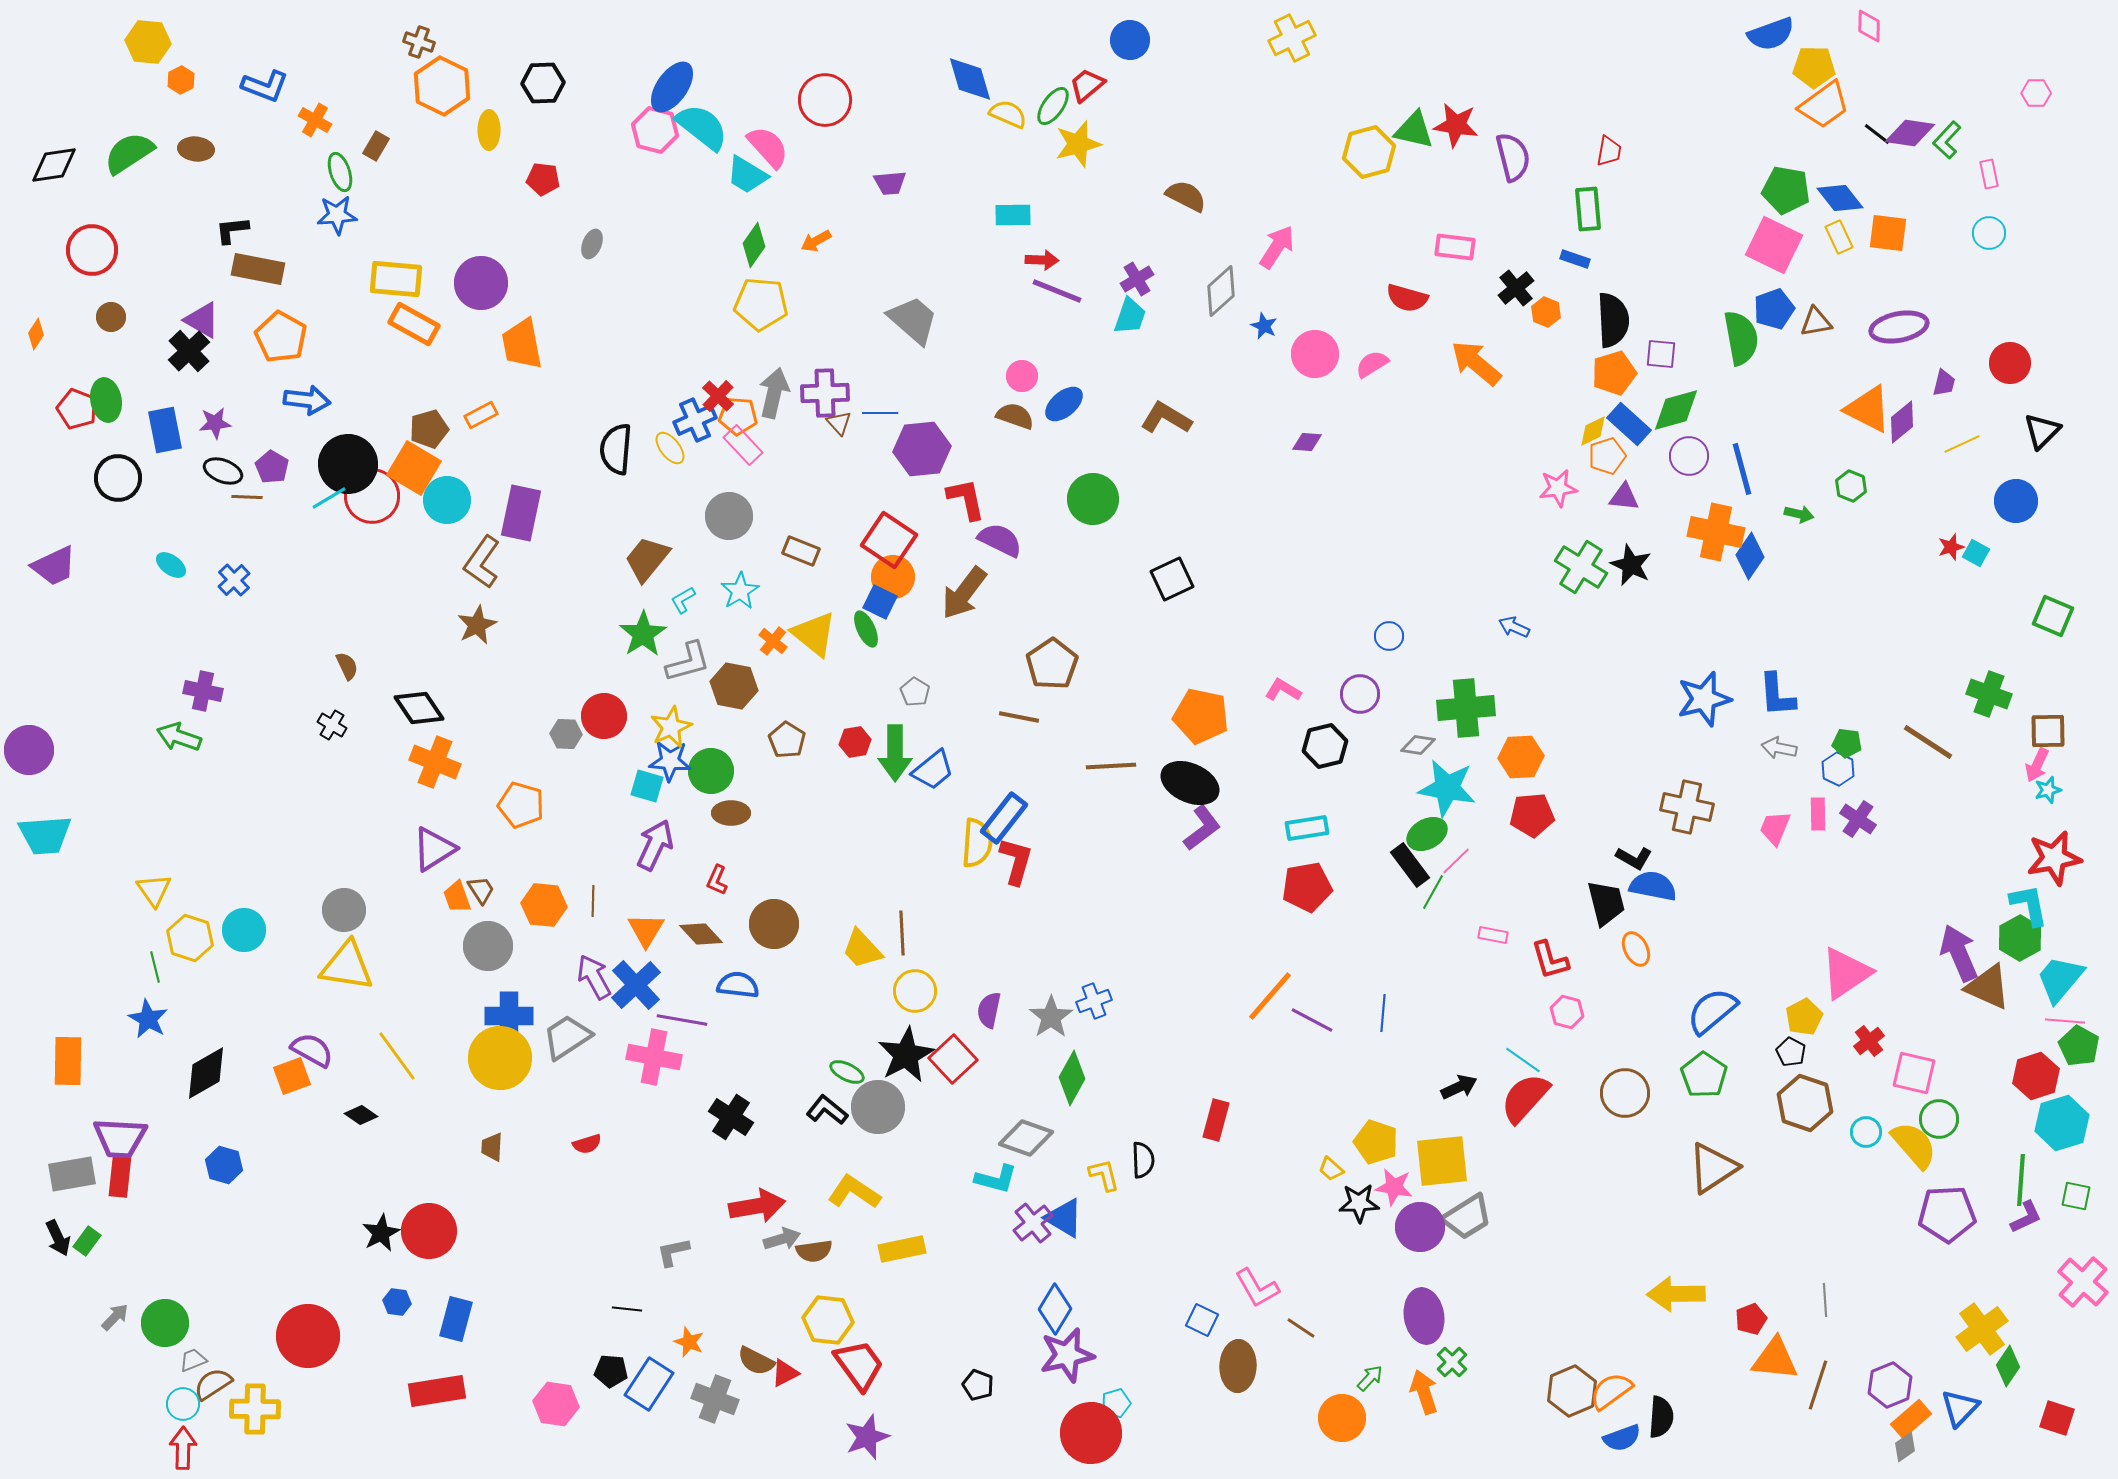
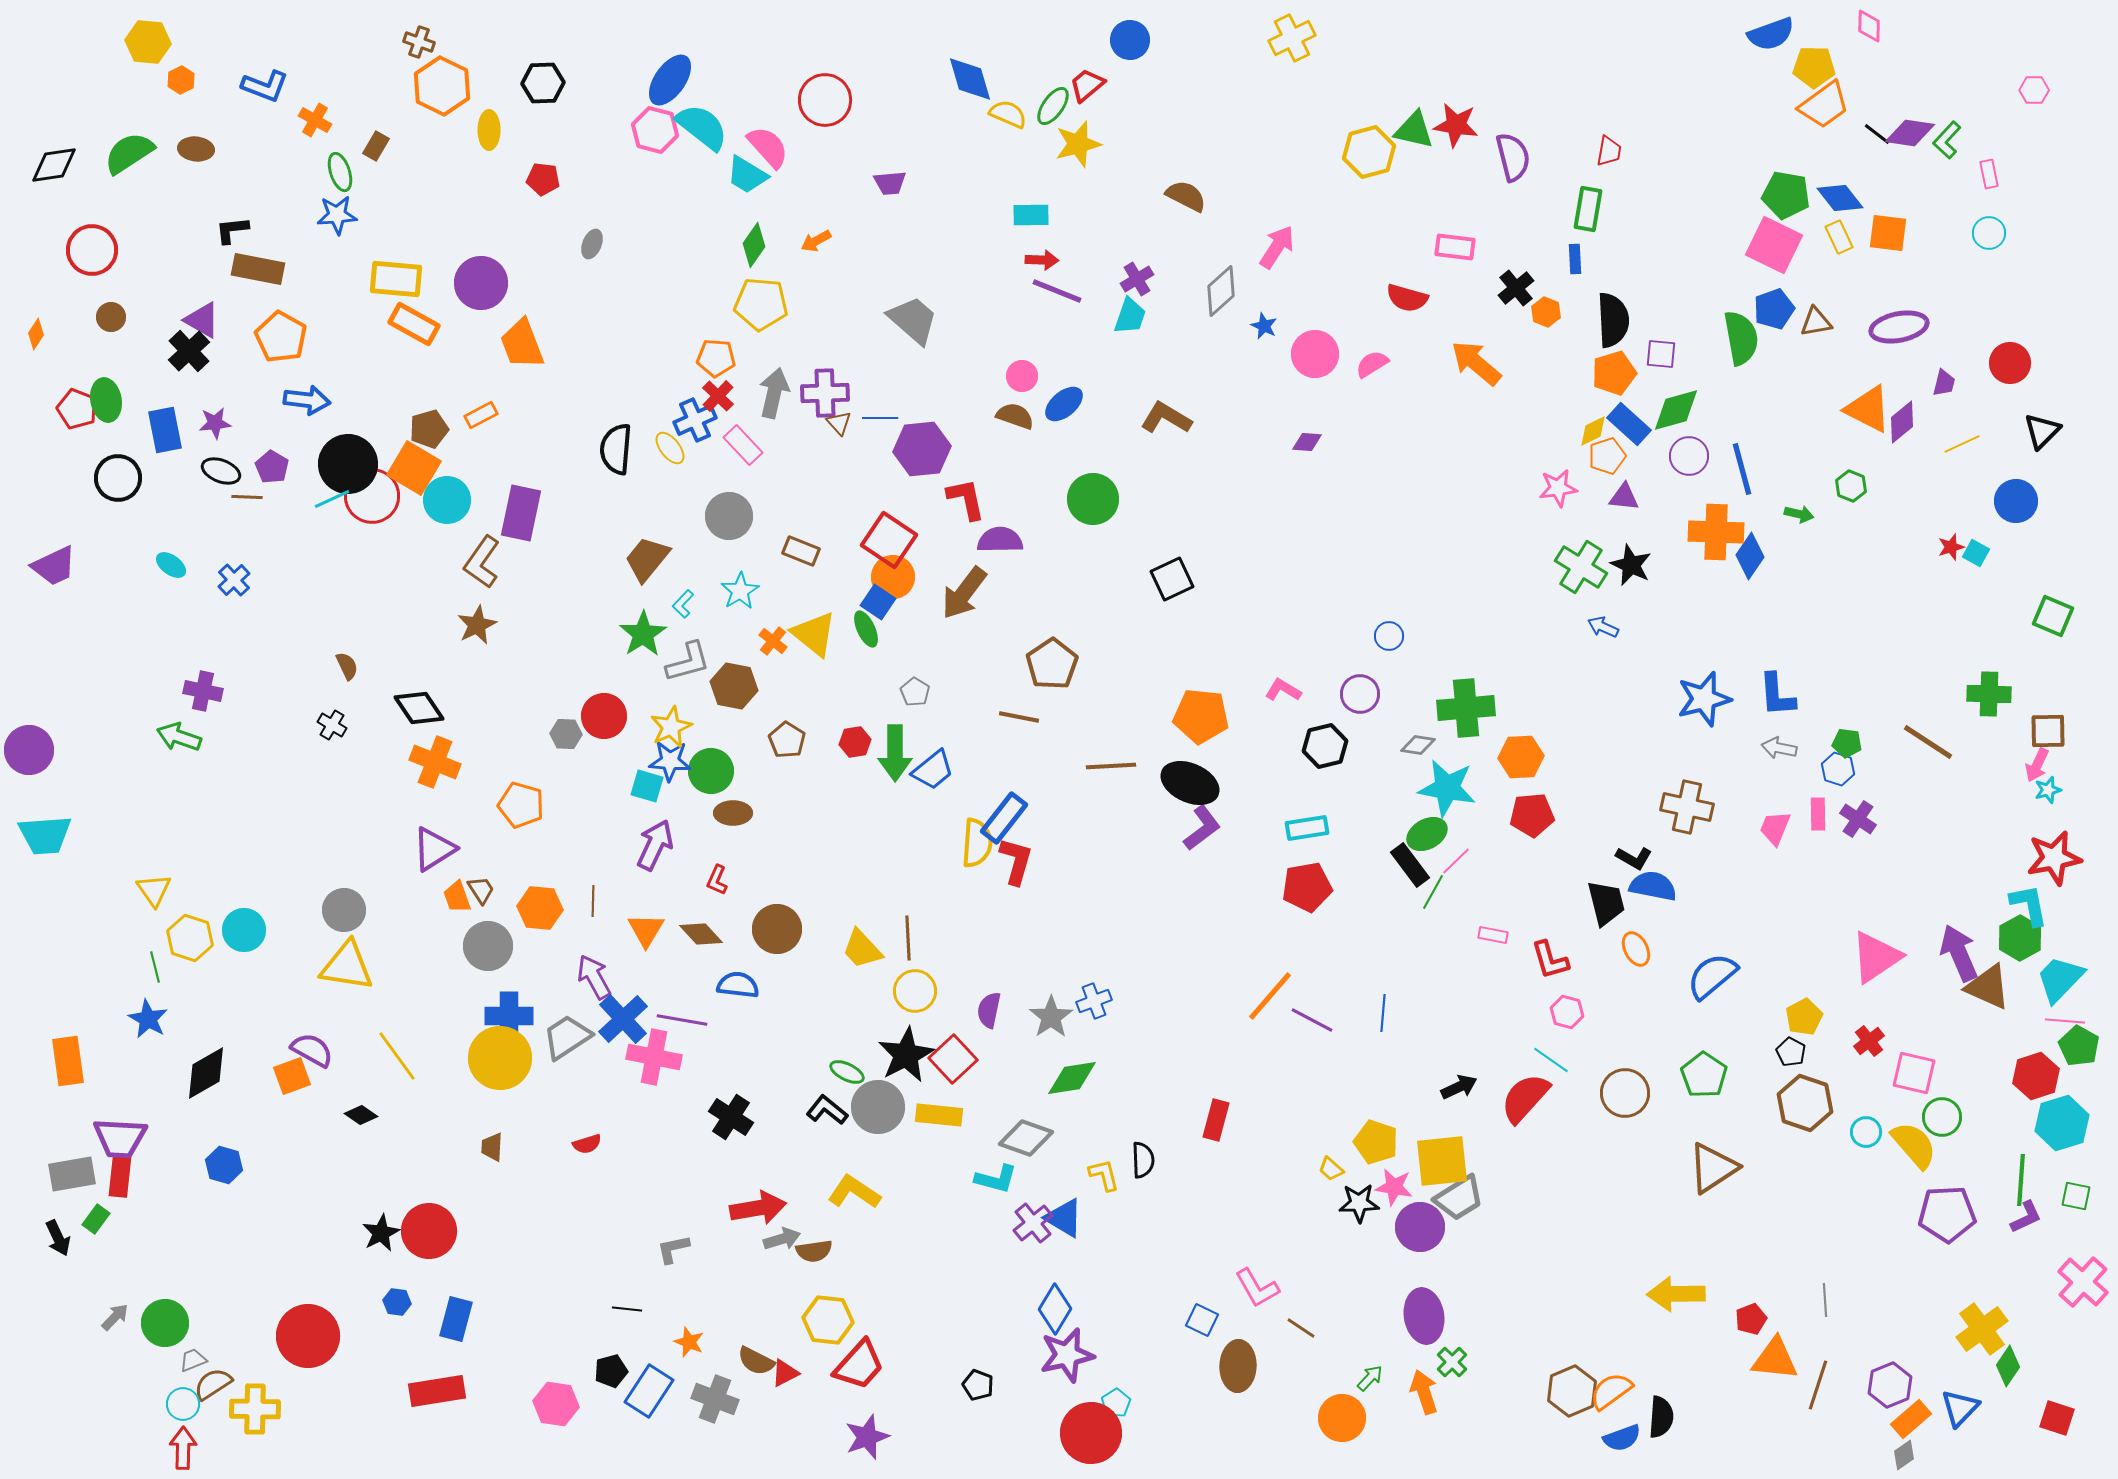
blue ellipse at (672, 87): moved 2 px left, 7 px up
pink hexagon at (2036, 93): moved 2 px left, 3 px up
green pentagon at (1786, 190): moved 5 px down
green rectangle at (1588, 209): rotated 15 degrees clockwise
cyan rectangle at (1013, 215): moved 18 px right
blue rectangle at (1575, 259): rotated 68 degrees clockwise
orange trapezoid at (522, 344): rotated 10 degrees counterclockwise
blue line at (880, 413): moved 5 px down
orange pentagon at (738, 416): moved 22 px left, 58 px up
black ellipse at (223, 471): moved 2 px left
cyan line at (329, 498): moved 3 px right, 1 px down; rotated 6 degrees clockwise
orange cross at (1716, 532): rotated 10 degrees counterclockwise
purple semicircle at (1000, 540): rotated 27 degrees counterclockwise
cyan L-shape at (683, 600): moved 4 px down; rotated 16 degrees counterclockwise
blue square at (880, 602): moved 2 px left; rotated 8 degrees clockwise
blue arrow at (1514, 627): moved 89 px right
green cross at (1989, 694): rotated 18 degrees counterclockwise
orange pentagon at (1201, 716): rotated 6 degrees counterclockwise
blue hexagon at (1838, 769): rotated 8 degrees counterclockwise
brown ellipse at (731, 813): moved 2 px right
orange hexagon at (544, 905): moved 4 px left, 3 px down
brown circle at (774, 924): moved 3 px right, 5 px down
brown line at (902, 933): moved 6 px right, 5 px down
pink triangle at (1846, 973): moved 30 px right, 16 px up
cyan trapezoid at (2060, 979): rotated 4 degrees clockwise
blue cross at (636, 985): moved 13 px left, 34 px down
blue semicircle at (1712, 1011): moved 35 px up
cyan line at (1523, 1060): moved 28 px right
orange rectangle at (68, 1061): rotated 9 degrees counterclockwise
green diamond at (1072, 1078): rotated 52 degrees clockwise
green circle at (1939, 1119): moved 3 px right, 2 px up
red arrow at (757, 1206): moved 1 px right, 2 px down
gray trapezoid at (1467, 1217): moved 8 px left, 19 px up
green rectangle at (87, 1241): moved 9 px right, 22 px up
yellow rectangle at (902, 1249): moved 37 px right, 134 px up; rotated 18 degrees clockwise
gray L-shape at (673, 1252): moved 3 px up
red trapezoid at (859, 1365): rotated 78 degrees clockwise
black pentagon at (611, 1371): rotated 20 degrees counterclockwise
blue rectangle at (649, 1384): moved 7 px down
cyan pentagon at (1116, 1403): rotated 16 degrees counterclockwise
gray diamond at (1905, 1447): moved 1 px left, 8 px down
